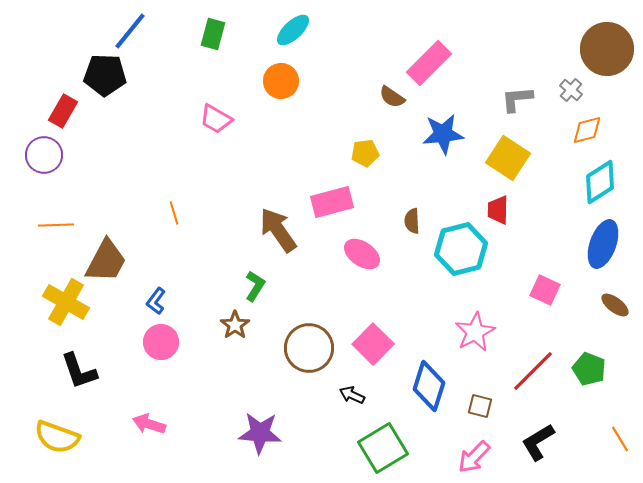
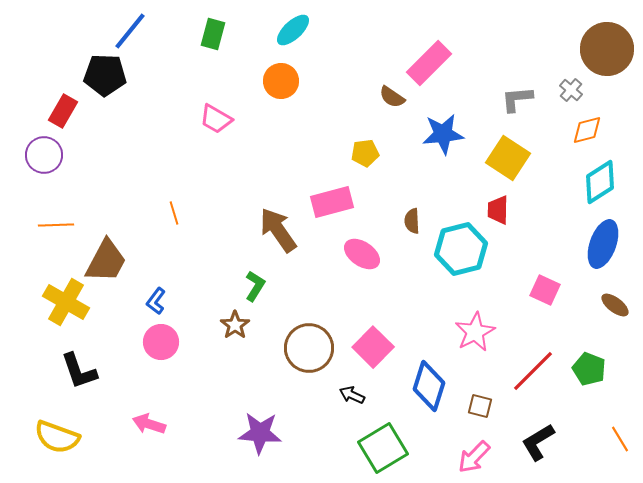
pink square at (373, 344): moved 3 px down
